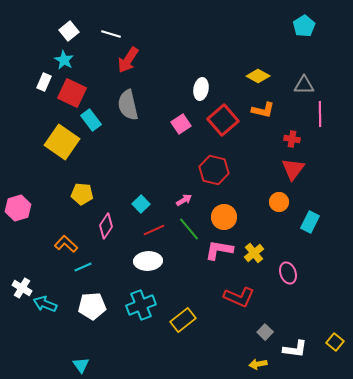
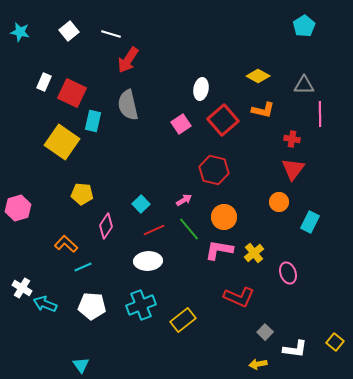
cyan star at (64, 60): moved 44 px left, 28 px up; rotated 18 degrees counterclockwise
cyan rectangle at (91, 120): moved 2 px right, 1 px down; rotated 50 degrees clockwise
white pentagon at (92, 306): rotated 8 degrees clockwise
